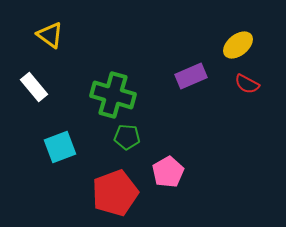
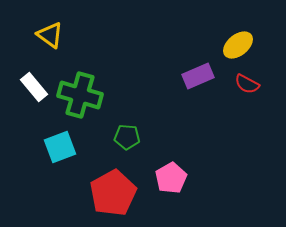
purple rectangle: moved 7 px right
green cross: moved 33 px left
pink pentagon: moved 3 px right, 6 px down
red pentagon: moved 2 px left; rotated 9 degrees counterclockwise
